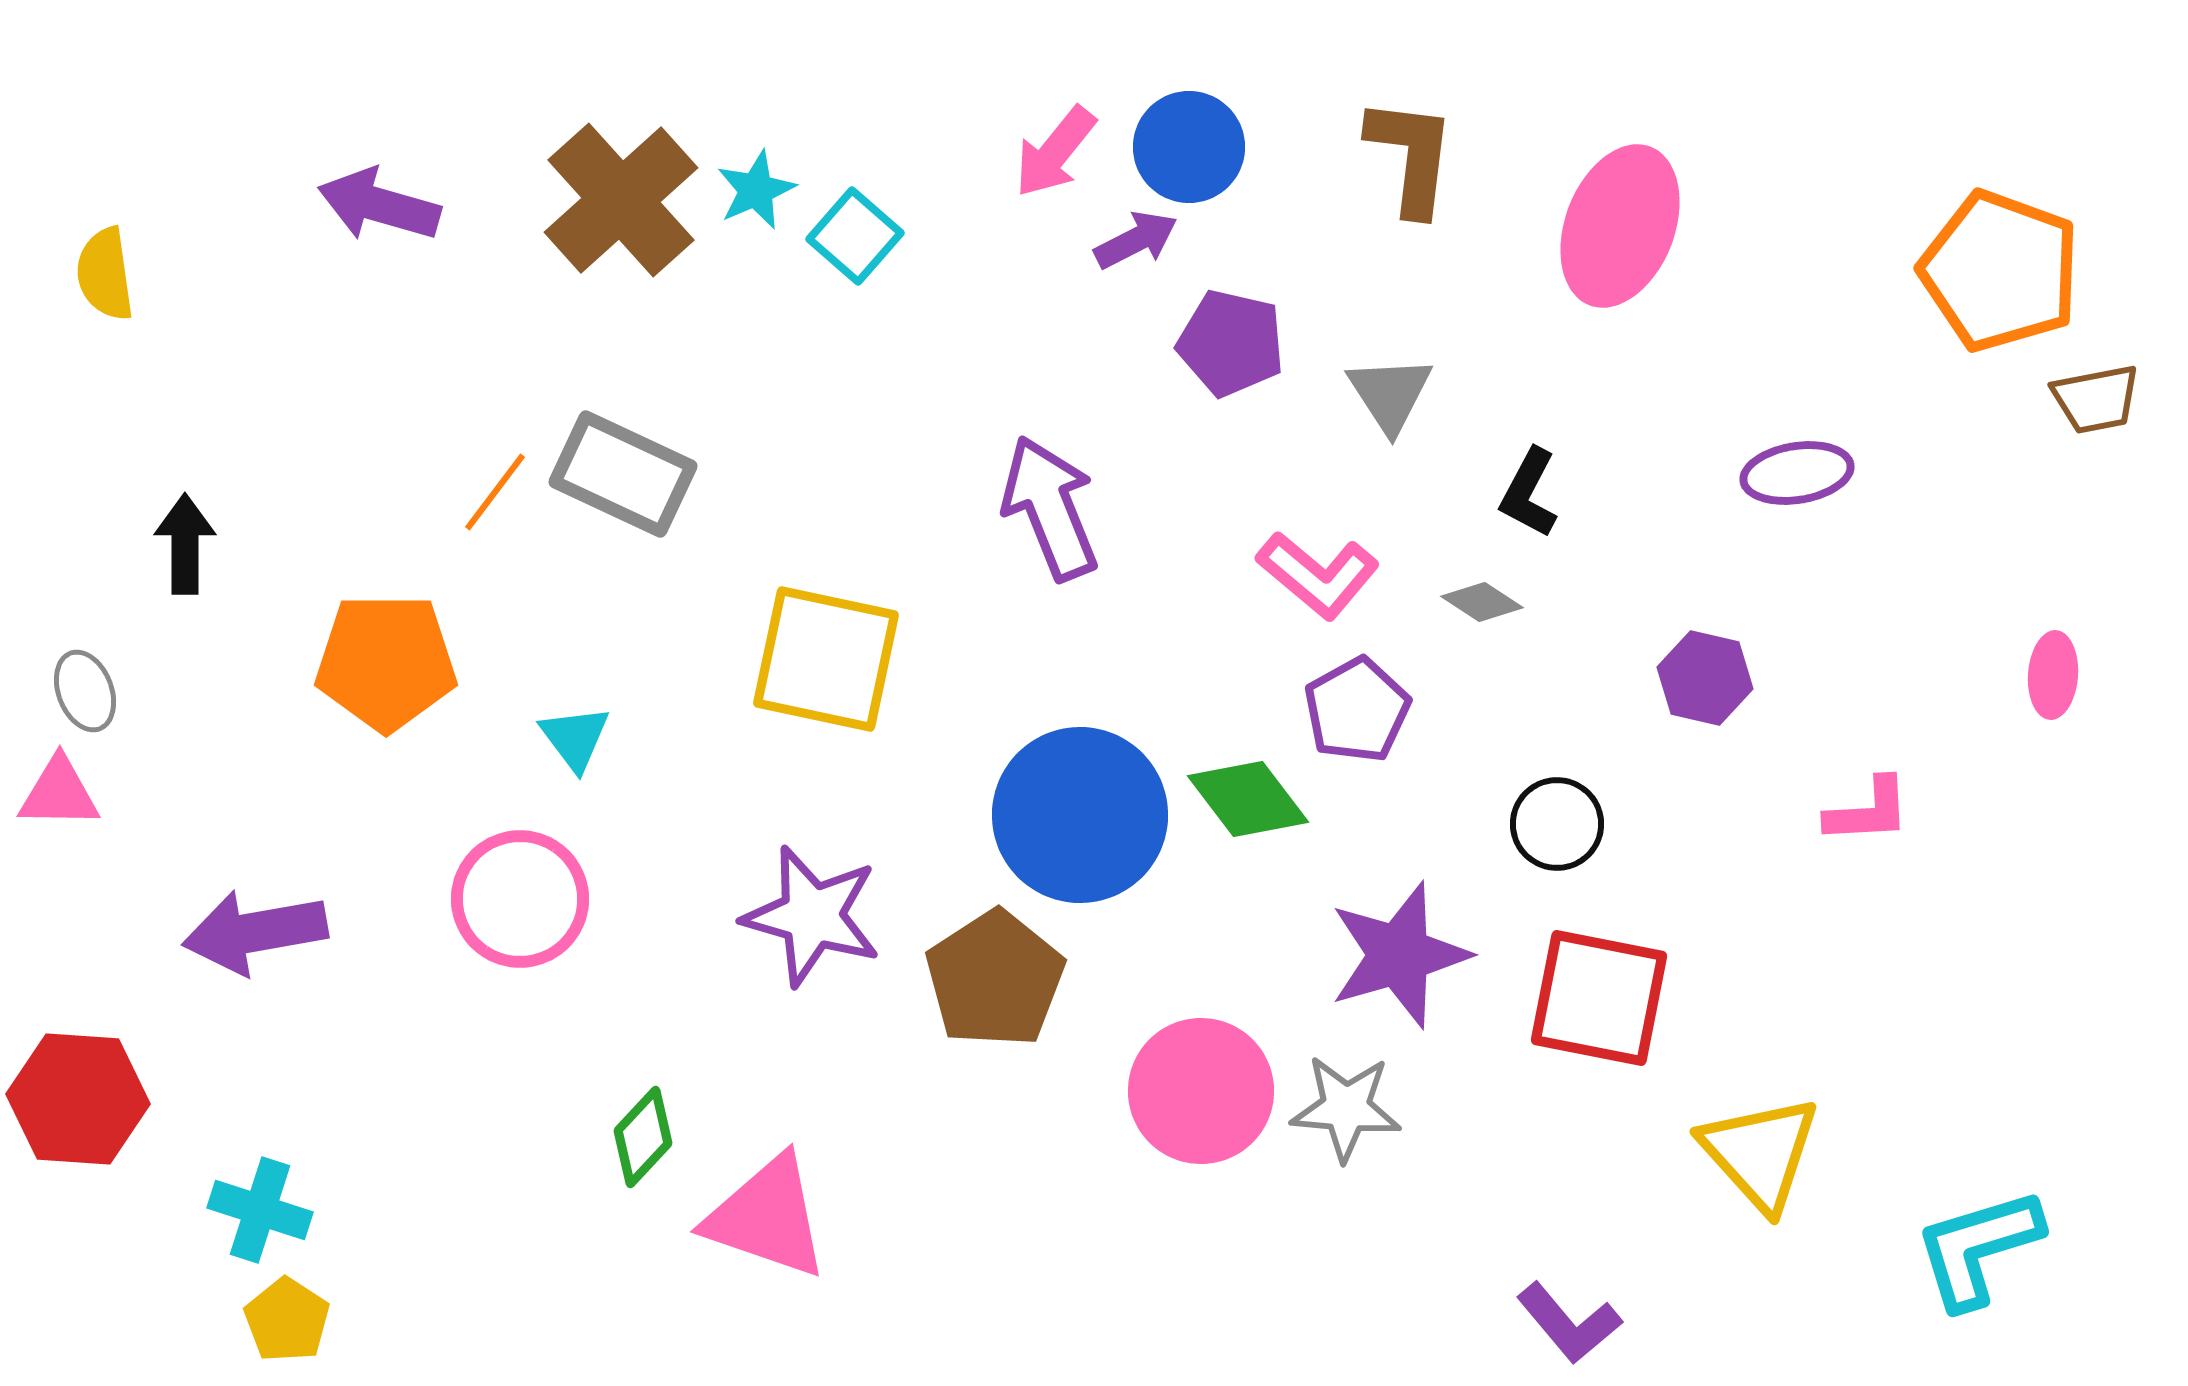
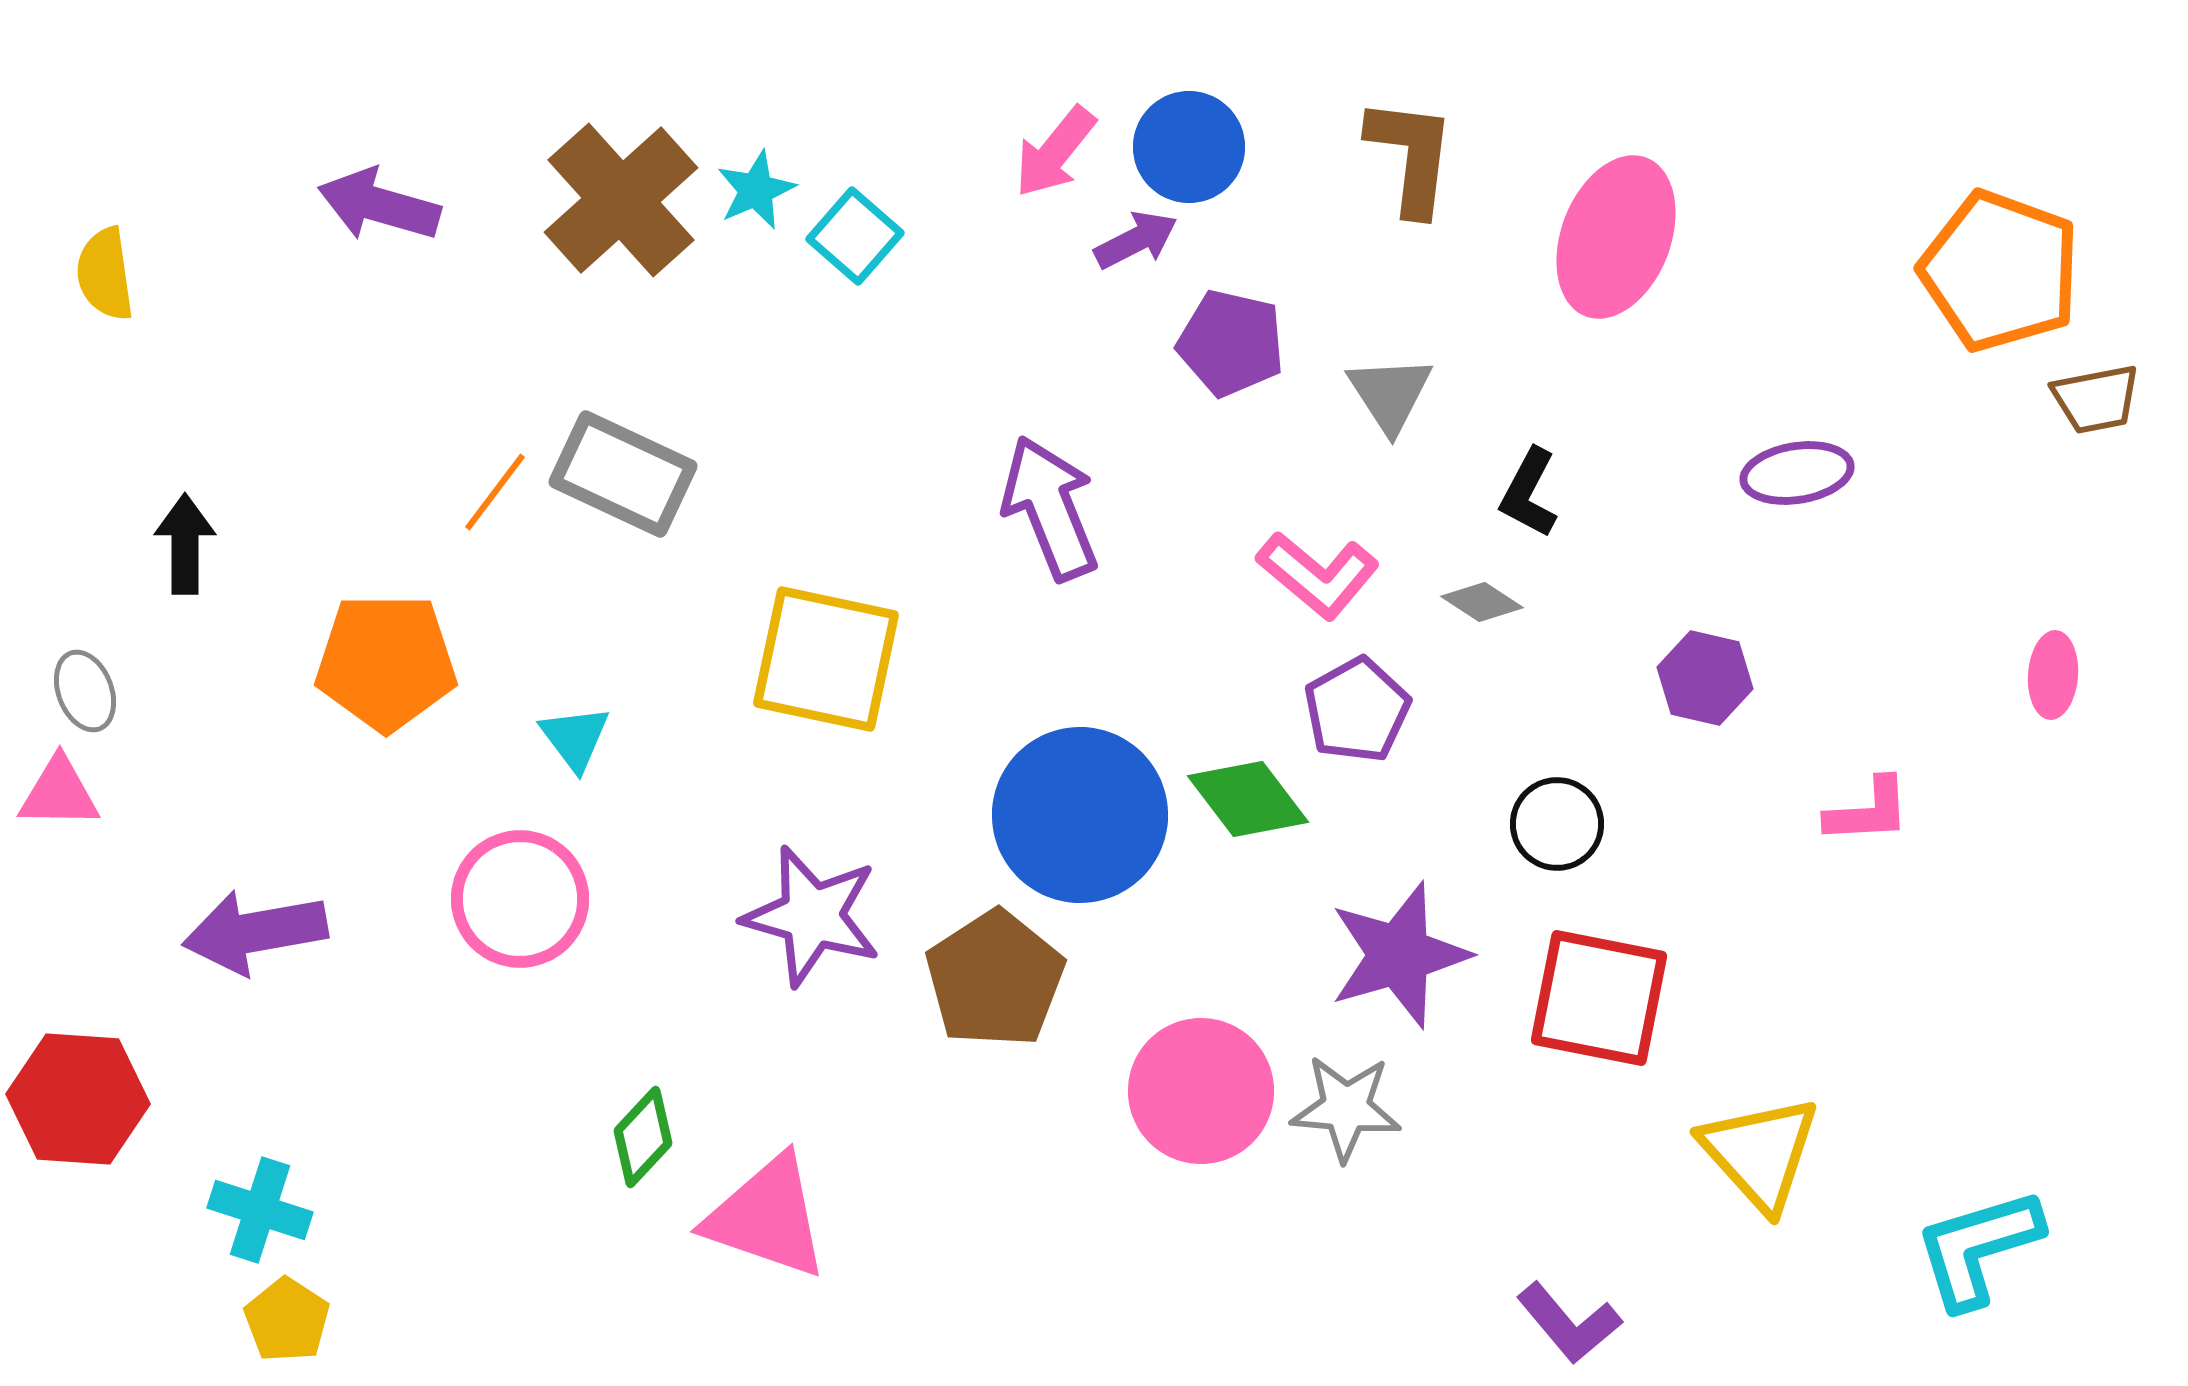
pink ellipse at (1620, 226): moved 4 px left, 11 px down
